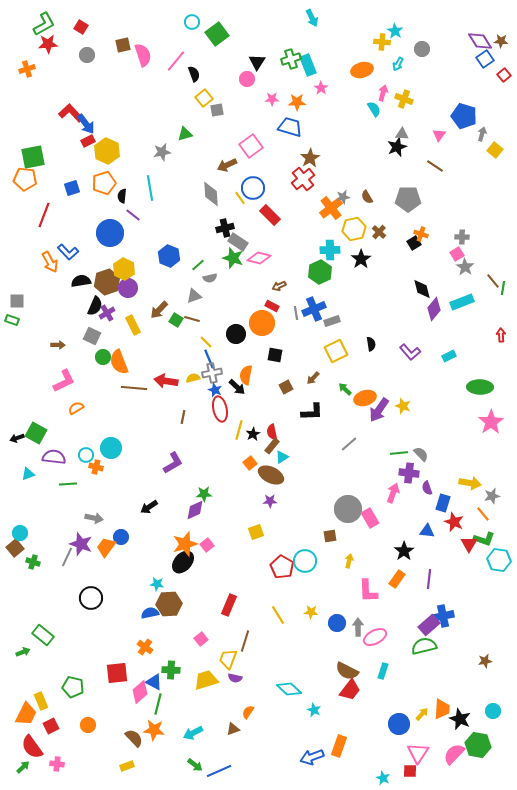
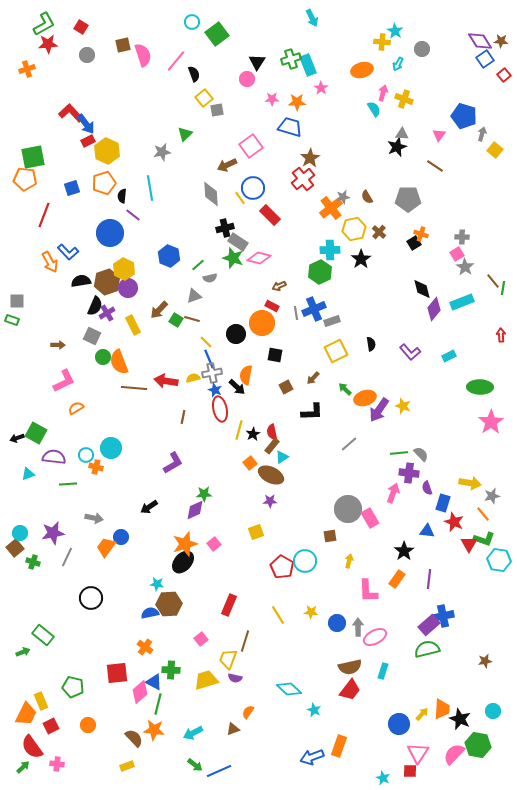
green triangle at (185, 134): rotated 28 degrees counterclockwise
purple star at (81, 544): moved 28 px left, 11 px up; rotated 30 degrees counterclockwise
pink square at (207, 545): moved 7 px right, 1 px up
green semicircle at (424, 646): moved 3 px right, 3 px down
brown semicircle at (347, 671): moved 3 px right, 4 px up; rotated 40 degrees counterclockwise
